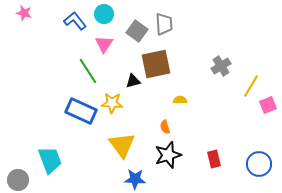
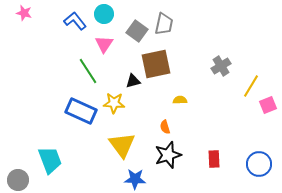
gray trapezoid: rotated 15 degrees clockwise
yellow star: moved 2 px right
red rectangle: rotated 12 degrees clockwise
